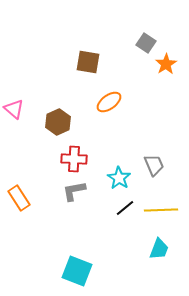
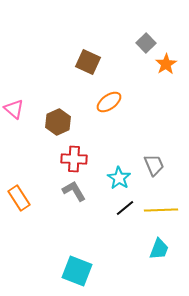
gray square: rotated 12 degrees clockwise
brown square: rotated 15 degrees clockwise
gray L-shape: rotated 70 degrees clockwise
